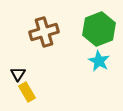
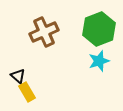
brown cross: rotated 8 degrees counterclockwise
cyan star: rotated 25 degrees clockwise
black triangle: moved 2 px down; rotated 21 degrees counterclockwise
